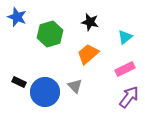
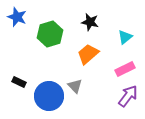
blue circle: moved 4 px right, 4 px down
purple arrow: moved 1 px left, 1 px up
